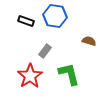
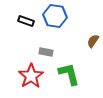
brown semicircle: moved 4 px right; rotated 72 degrees counterclockwise
gray rectangle: moved 1 px right, 1 px down; rotated 64 degrees clockwise
red star: moved 1 px right
